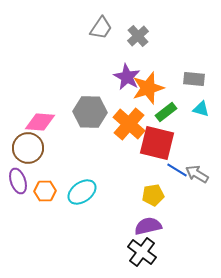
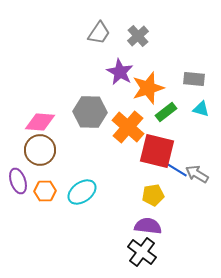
gray trapezoid: moved 2 px left, 5 px down
purple star: moved 7 px left, 5 px up
orange cross: moved 1 px left, 3 px down
red square: moved 8 px down
brown circle: moved 12 px right, 2 px down
purple semicircle: rotated 20 degrees clockwise
